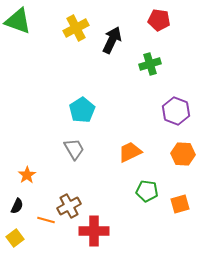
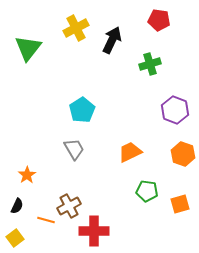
green triangle: moved 10 px right, 27 px down; rotated 48 degrees clockwise
purple hexagon: moved 1 px left, 1 px up
orange hexagon: rotated 15 degrees clockwise
